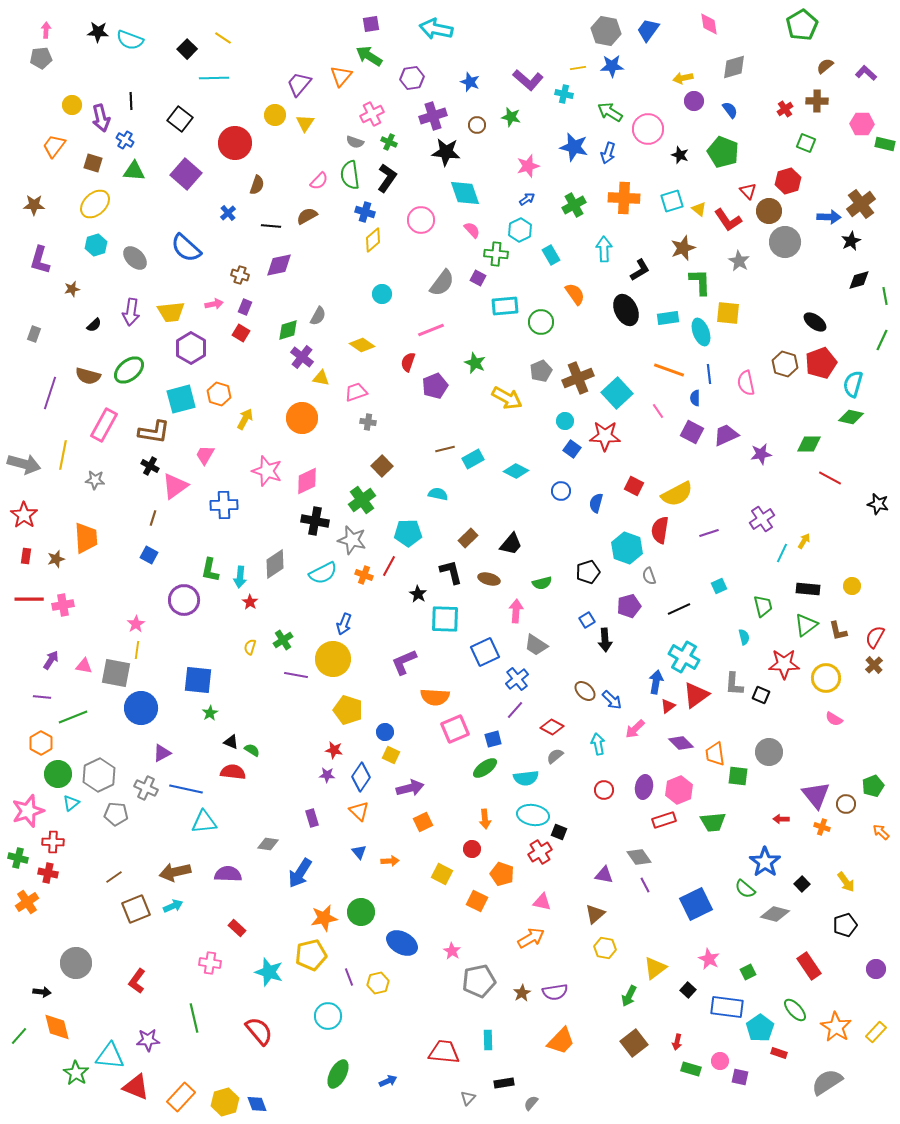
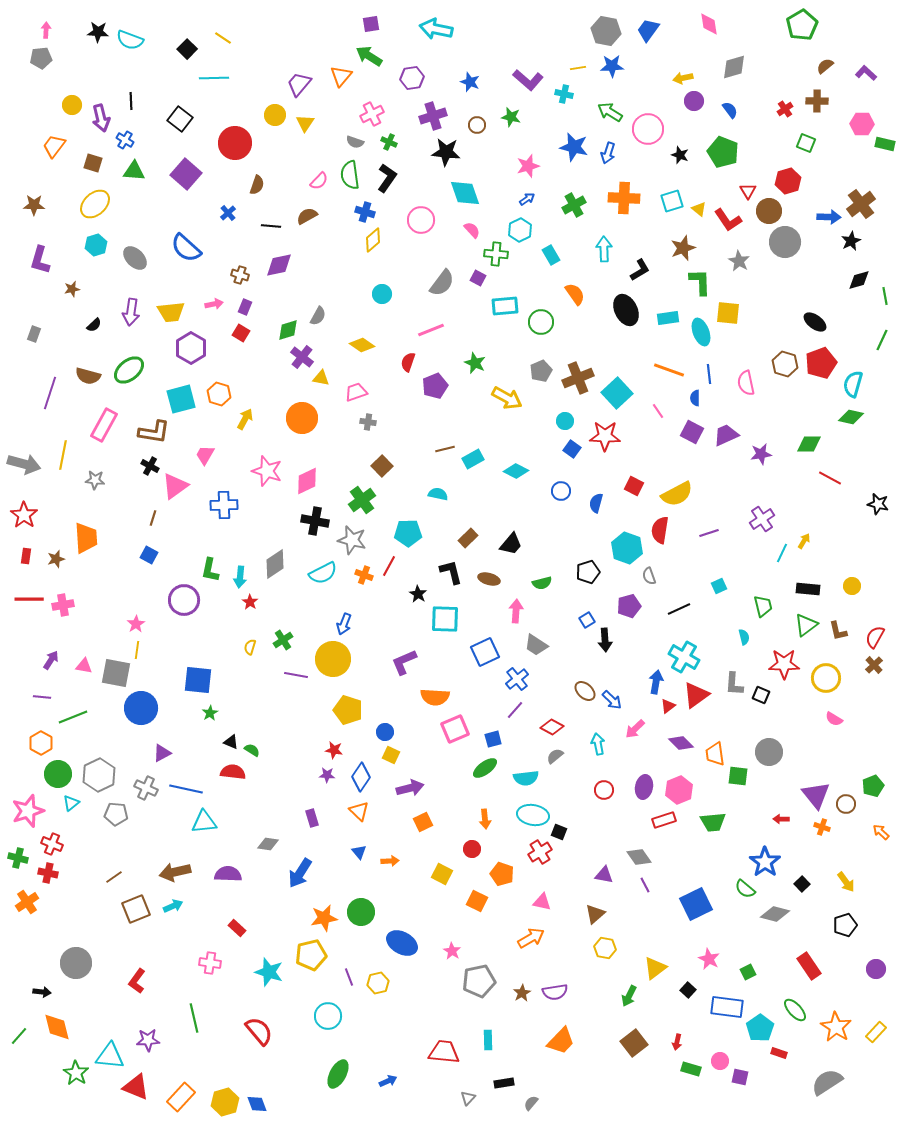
red triangle at (748, 191): rotated 12 degrees clockwise
red cross at (53, 842): moved 1 px left, 2 px down; rotated 20 degrees clockwise
